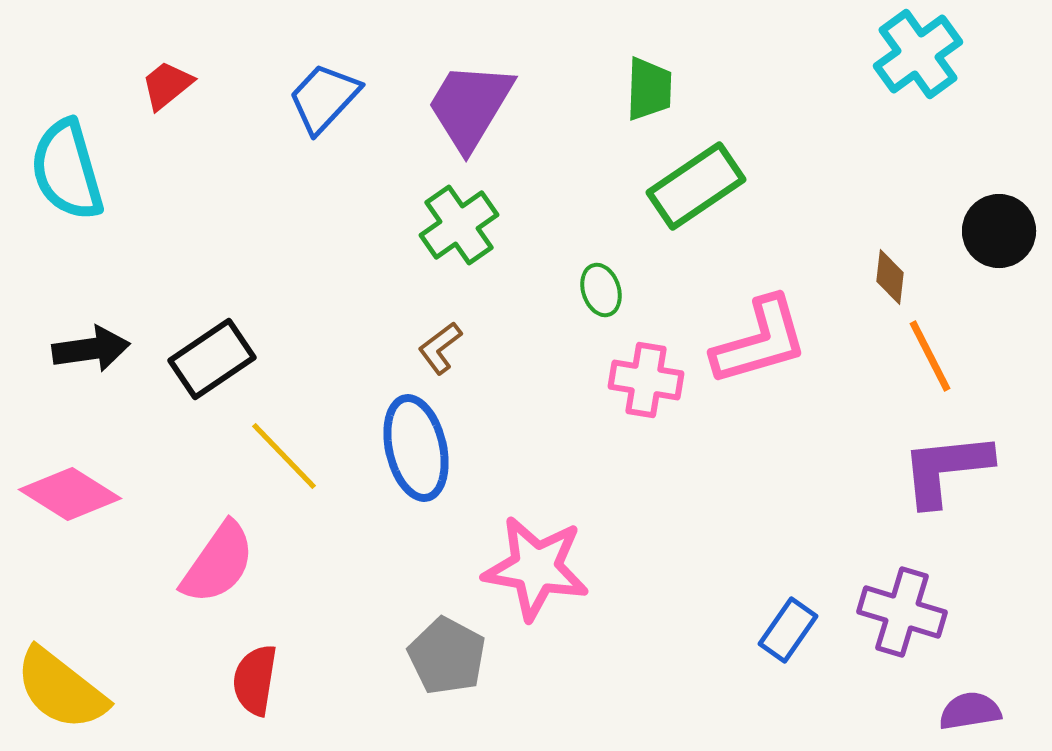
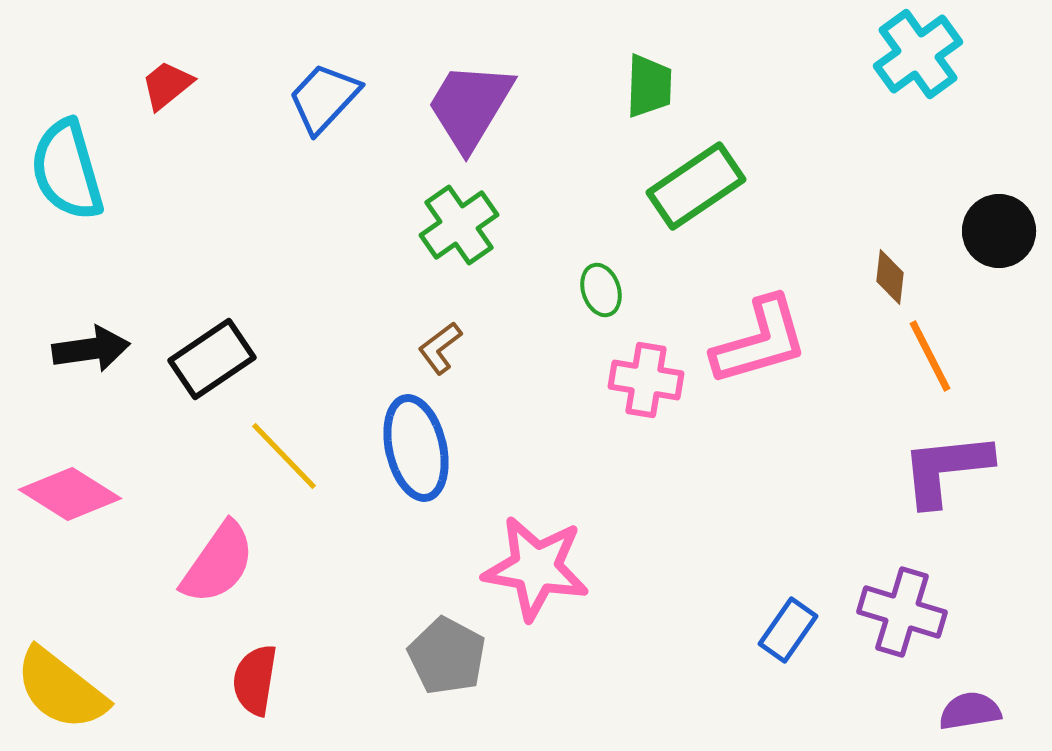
green trapezoid: moved 3 px up
